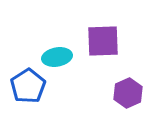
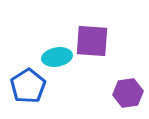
purple square: moved 11 px left; rotated 6 degrees clockwise
purple hexagon: rotated 16 degrees clockwise
